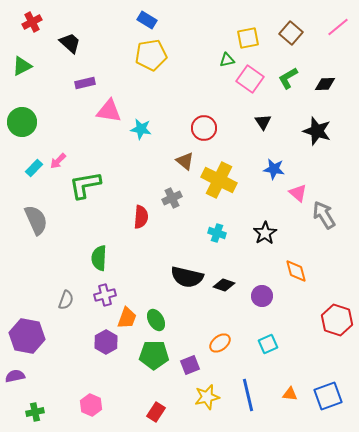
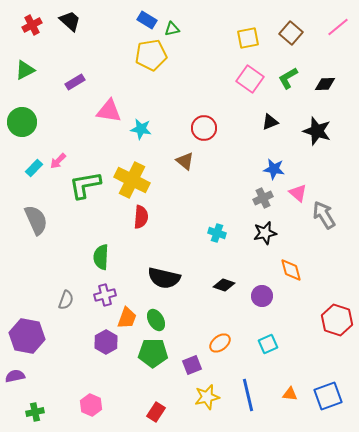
red cross at (32, 22): moved 3 px down
black trapezoid at (70, 43): moved 22 px up
green triangle at (227, 60): moved 55 px left, 31 px up
green triangle at (22, 66): moved 3 px right, 4 px down
purple rectangle at (85, 83): moved 10 px left, 1 px up; rotated 18 degrees counterclockwise
black triangle at (263, 122): moved 7 px right; rotated 42 degrees clockwise
yellow cross at (219, 180): moved 87 px left
gray cross at (172, 198): moved 91 px right
black star at (265, 233): rotated 20 degrees clockwise
green semicircle at (99, 258): moved 2 px right, 1 px up
orange diamond at (296, 271): moved 5 px left, 1 px up
black semicircle at (187, 277): moved 23 px left, 1 px down
green pentagon at (154, 355): moved 1 px left, 2 px up
purple square at (190, 365): moved 2 px right
